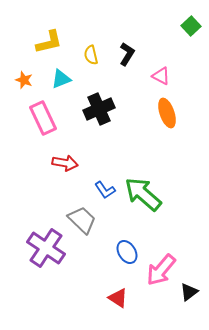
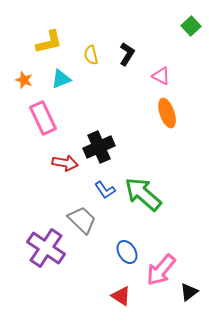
black cross: moved 38 px down
red triangle: moved 3 px right, 2 px up
